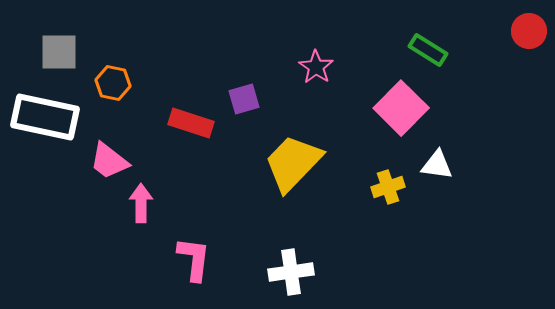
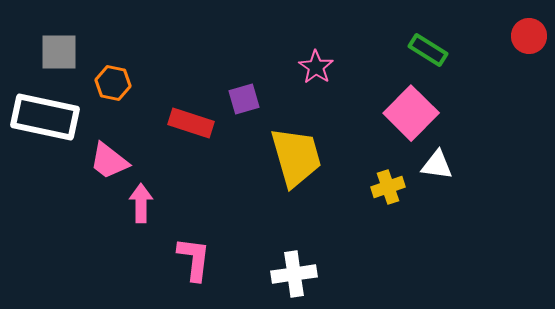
red circle: moved 5 px down
pink square: moved 10 px right, 5 px down
yellow trapezoid: moved 3 px right, 6 px up; rotated 120 degrees clockwise
white cross: moved 3 px right, 2 px down
